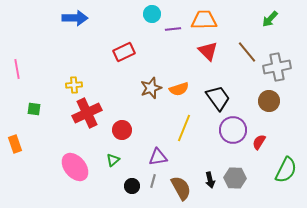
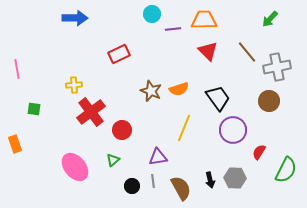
red rectangle: moved 5 px left, 2 px down
brown star: moved 3 px down; rotated 30 degrees counterclockwise
red cross: moved 4 px right, 1 px up; rotated 12 degrees counterclockwise
red semicircle: moved 10 px down
gray line: rotated 24 degrees counterclockwise
